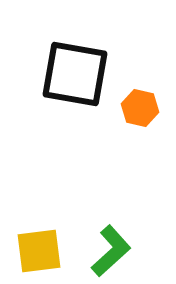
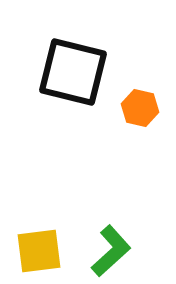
black square: moved 2 px left, 2 px up; rotated 4 degrees clockwise
